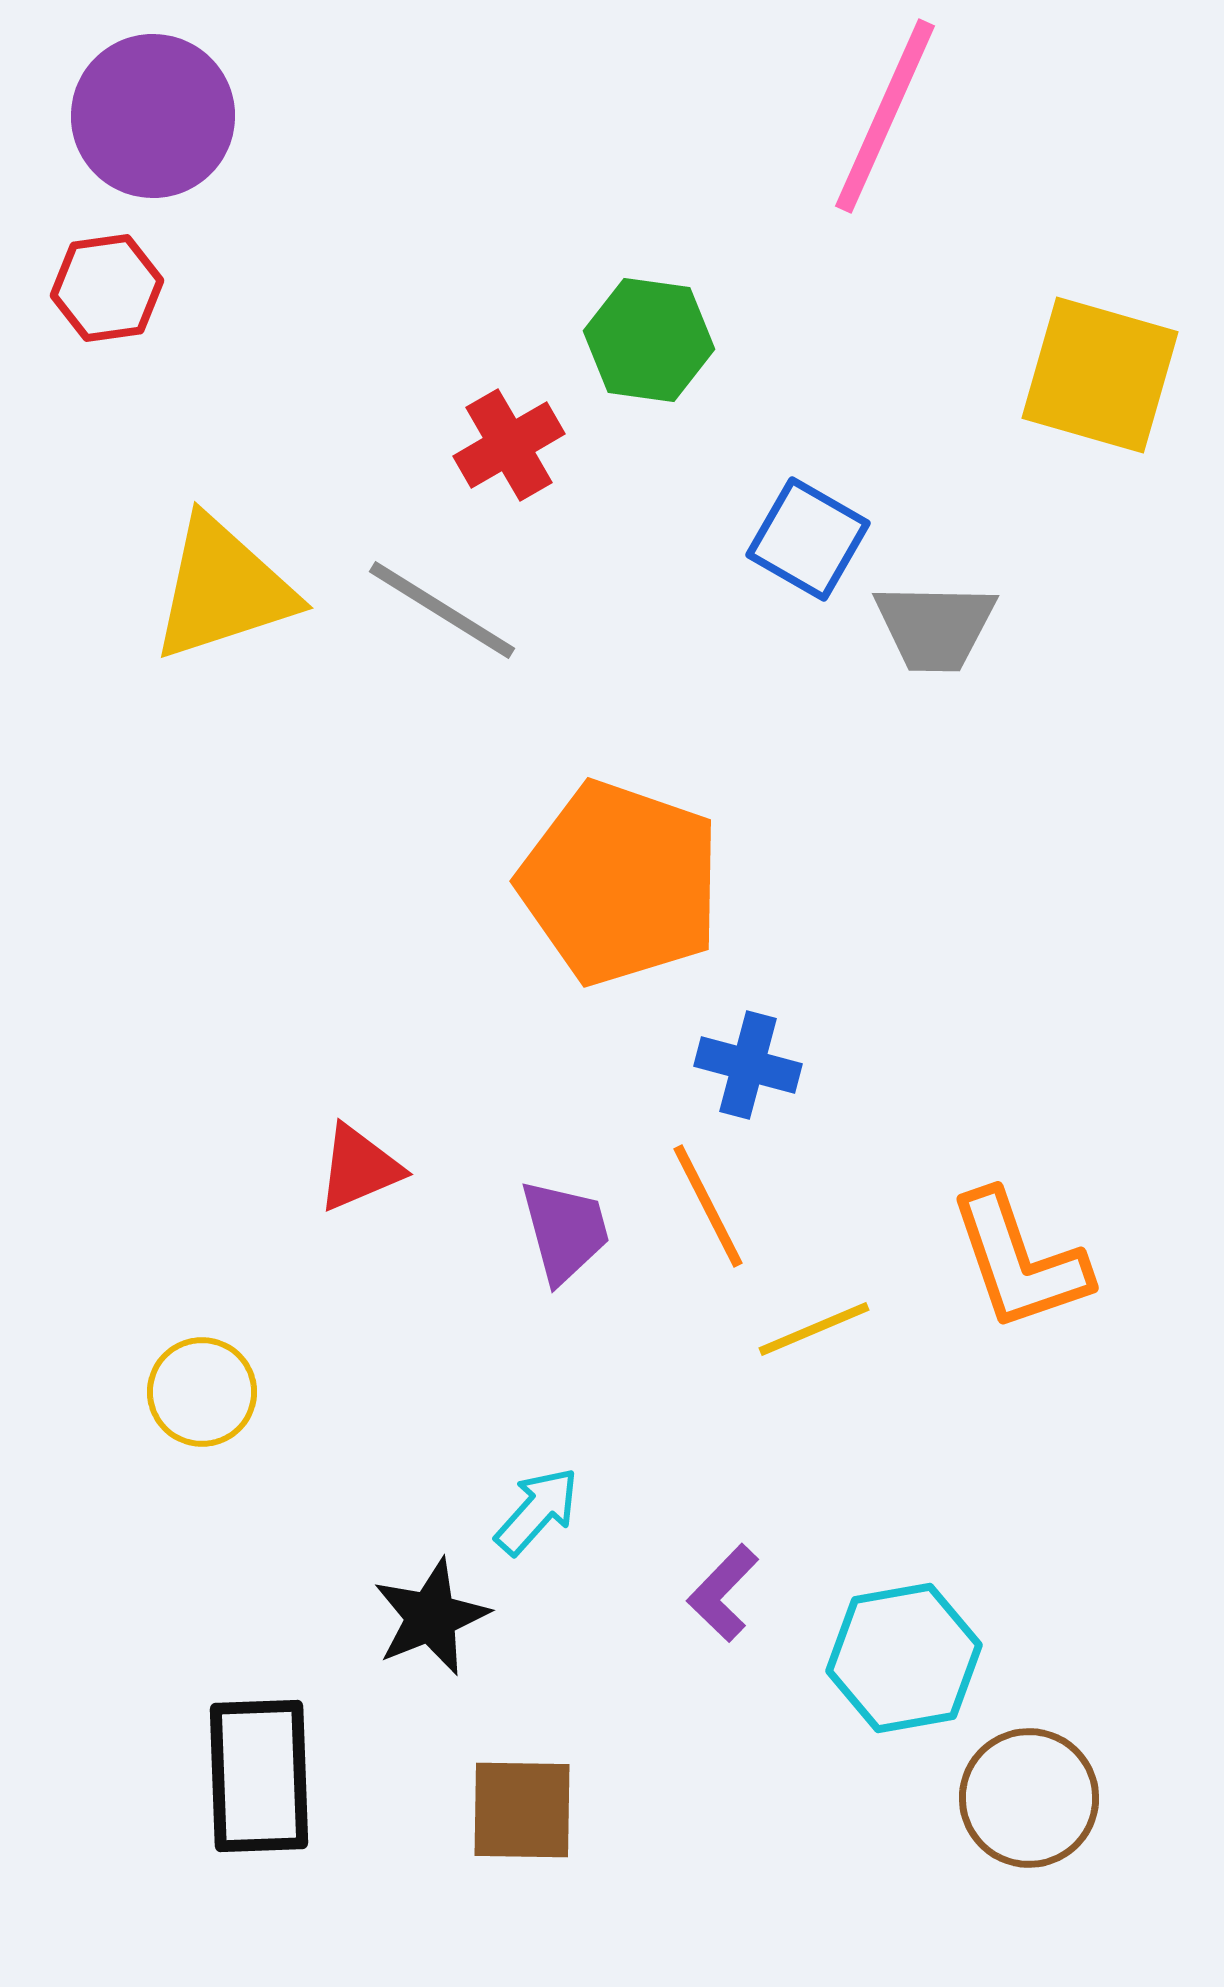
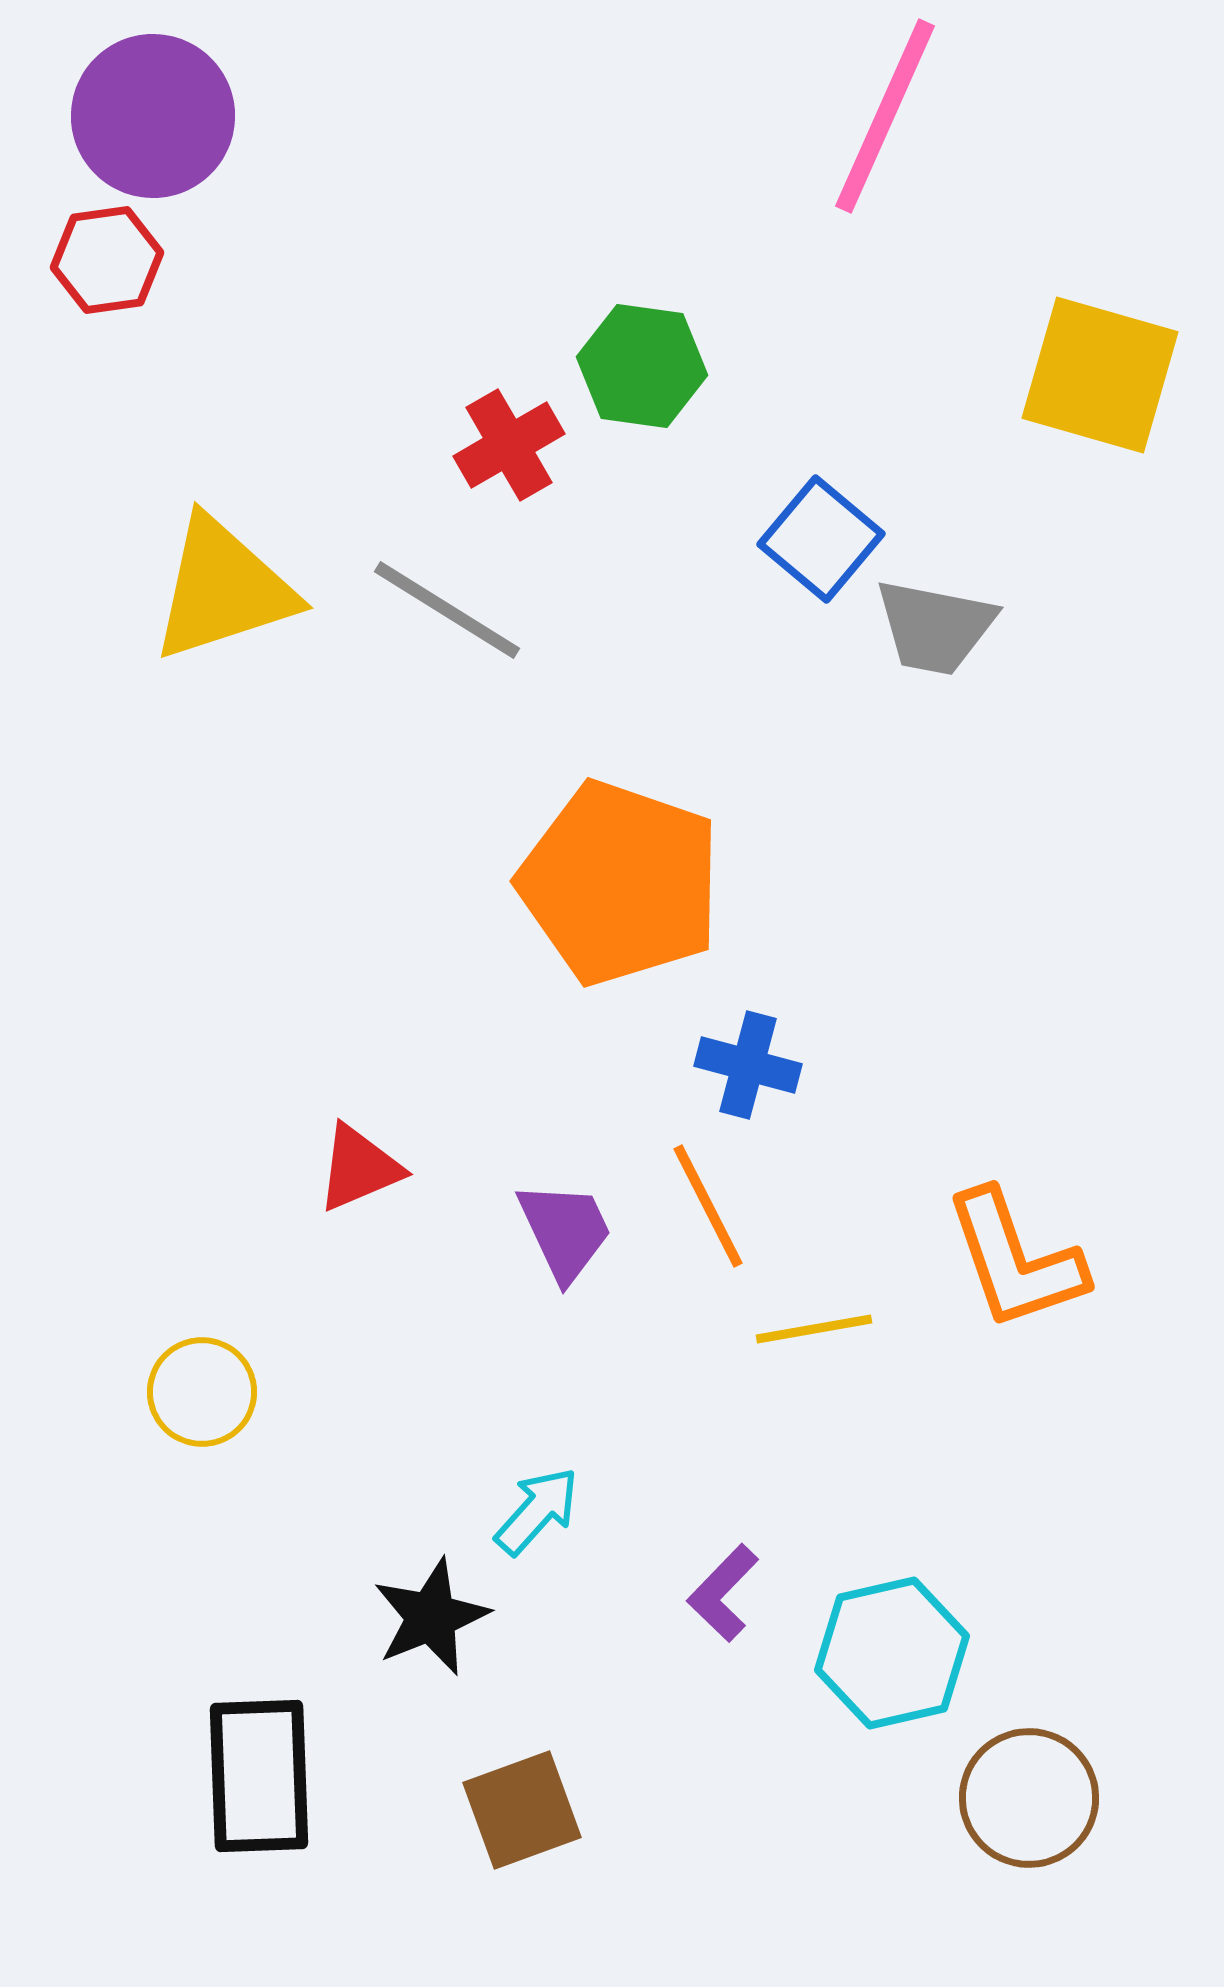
red hexagon: moved 28 px up
green hexagon: moved 7 px left, 26 px down
blue square: moved 13 px right; rotated 10 degrees clockwise
gray line: moved 5 px right
gray trapezoid: rotated 10 degrees clockwise
purple trapezoid: rotated 10 degrees counterclockwise
orange L-shape: moved 4 px left, 1 px up
yellow line: rotated 13 degrees clockwise
cyan hexagon: moved 12 px left, 5 px up; rotated 3 degrees counterclockwise
brown square: rotated 21 degrees counterclockwise
